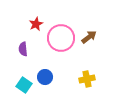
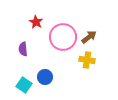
red star: moved 2 px up; rotated 16 degrees counterclockwise
pink circle: moved 2 px right, 1 px up
yellow cross: moved 19 px up; rotated 21 degrees clockwise
